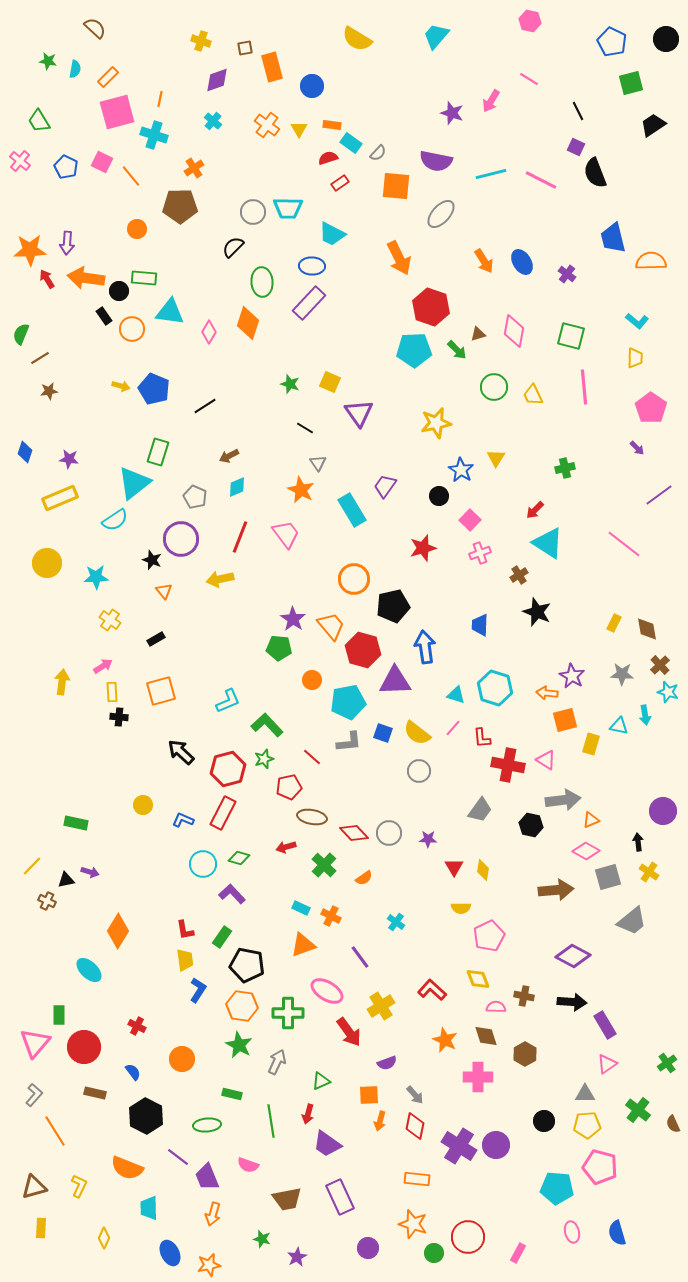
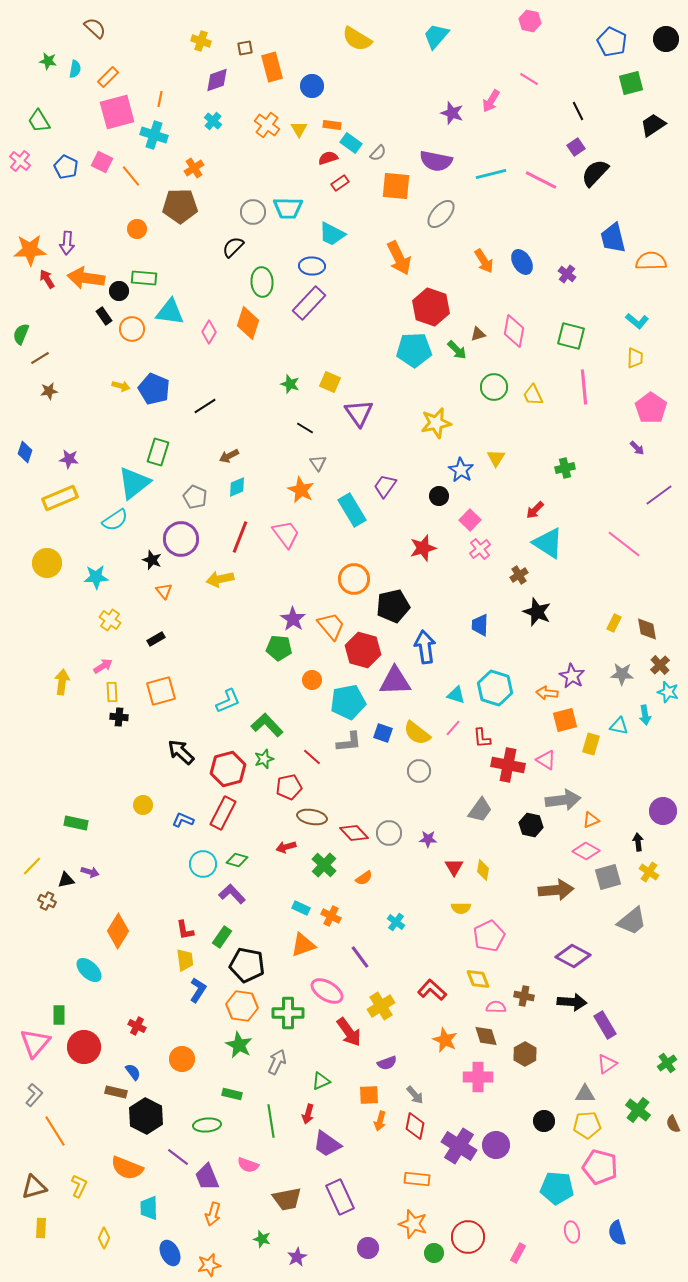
purple square at (576, 147): rotated 30 degrees clockwise
black semicircle at (595, 173): rotated 64 degrees clockwise
pink cross at (480, 553): moved 4 px up; rotated 20 degrees counterclockwise
green diamond at (239, 858): moved 2 px left, 2 px down
brown rectangle at (95, 1093): moved 21 px right, 1 px up
